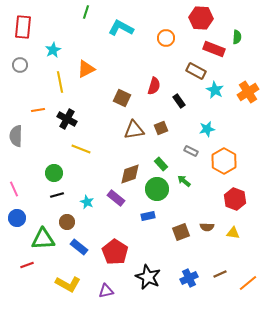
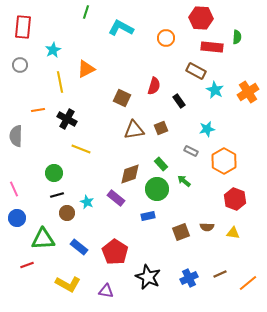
red rectangle at (214, 49): moved 2 px left, 2 px up; rotated 15 degrees counterclockwise
brown circle at (67, 222): moved 9 px up
purple triangle at (106, 291): rotated 21 degrees clockwise
